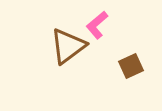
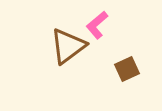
brown square: moved 4 px left, 3 px down
